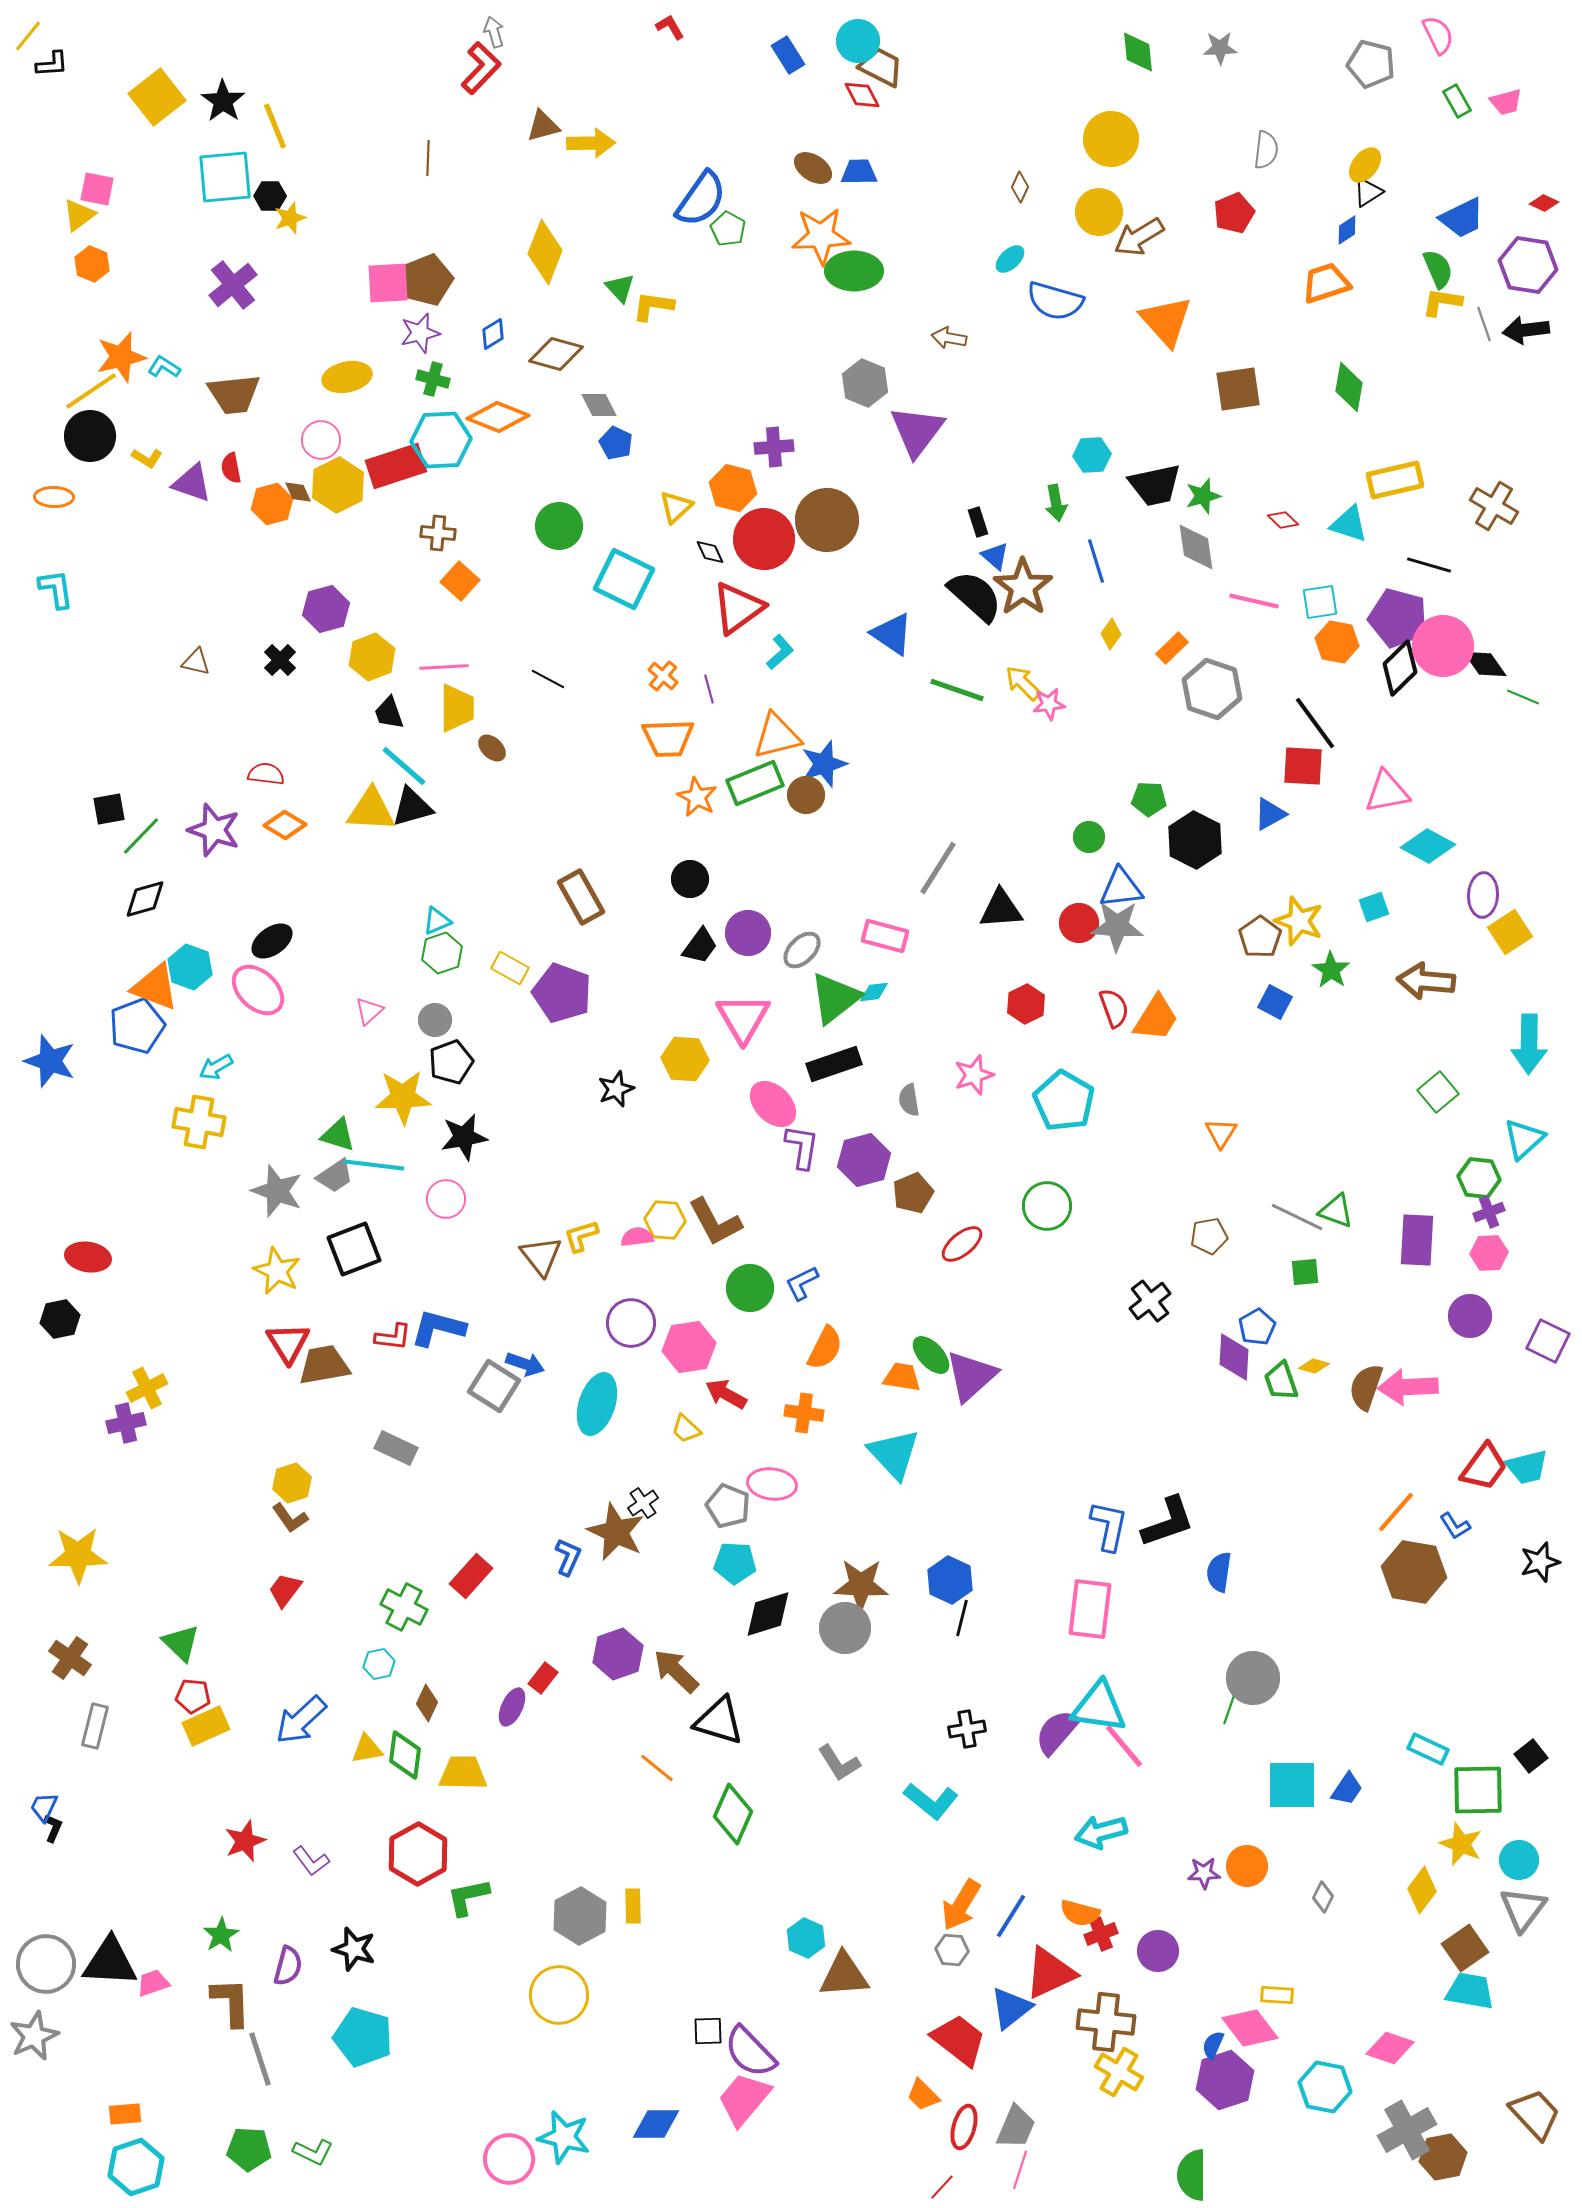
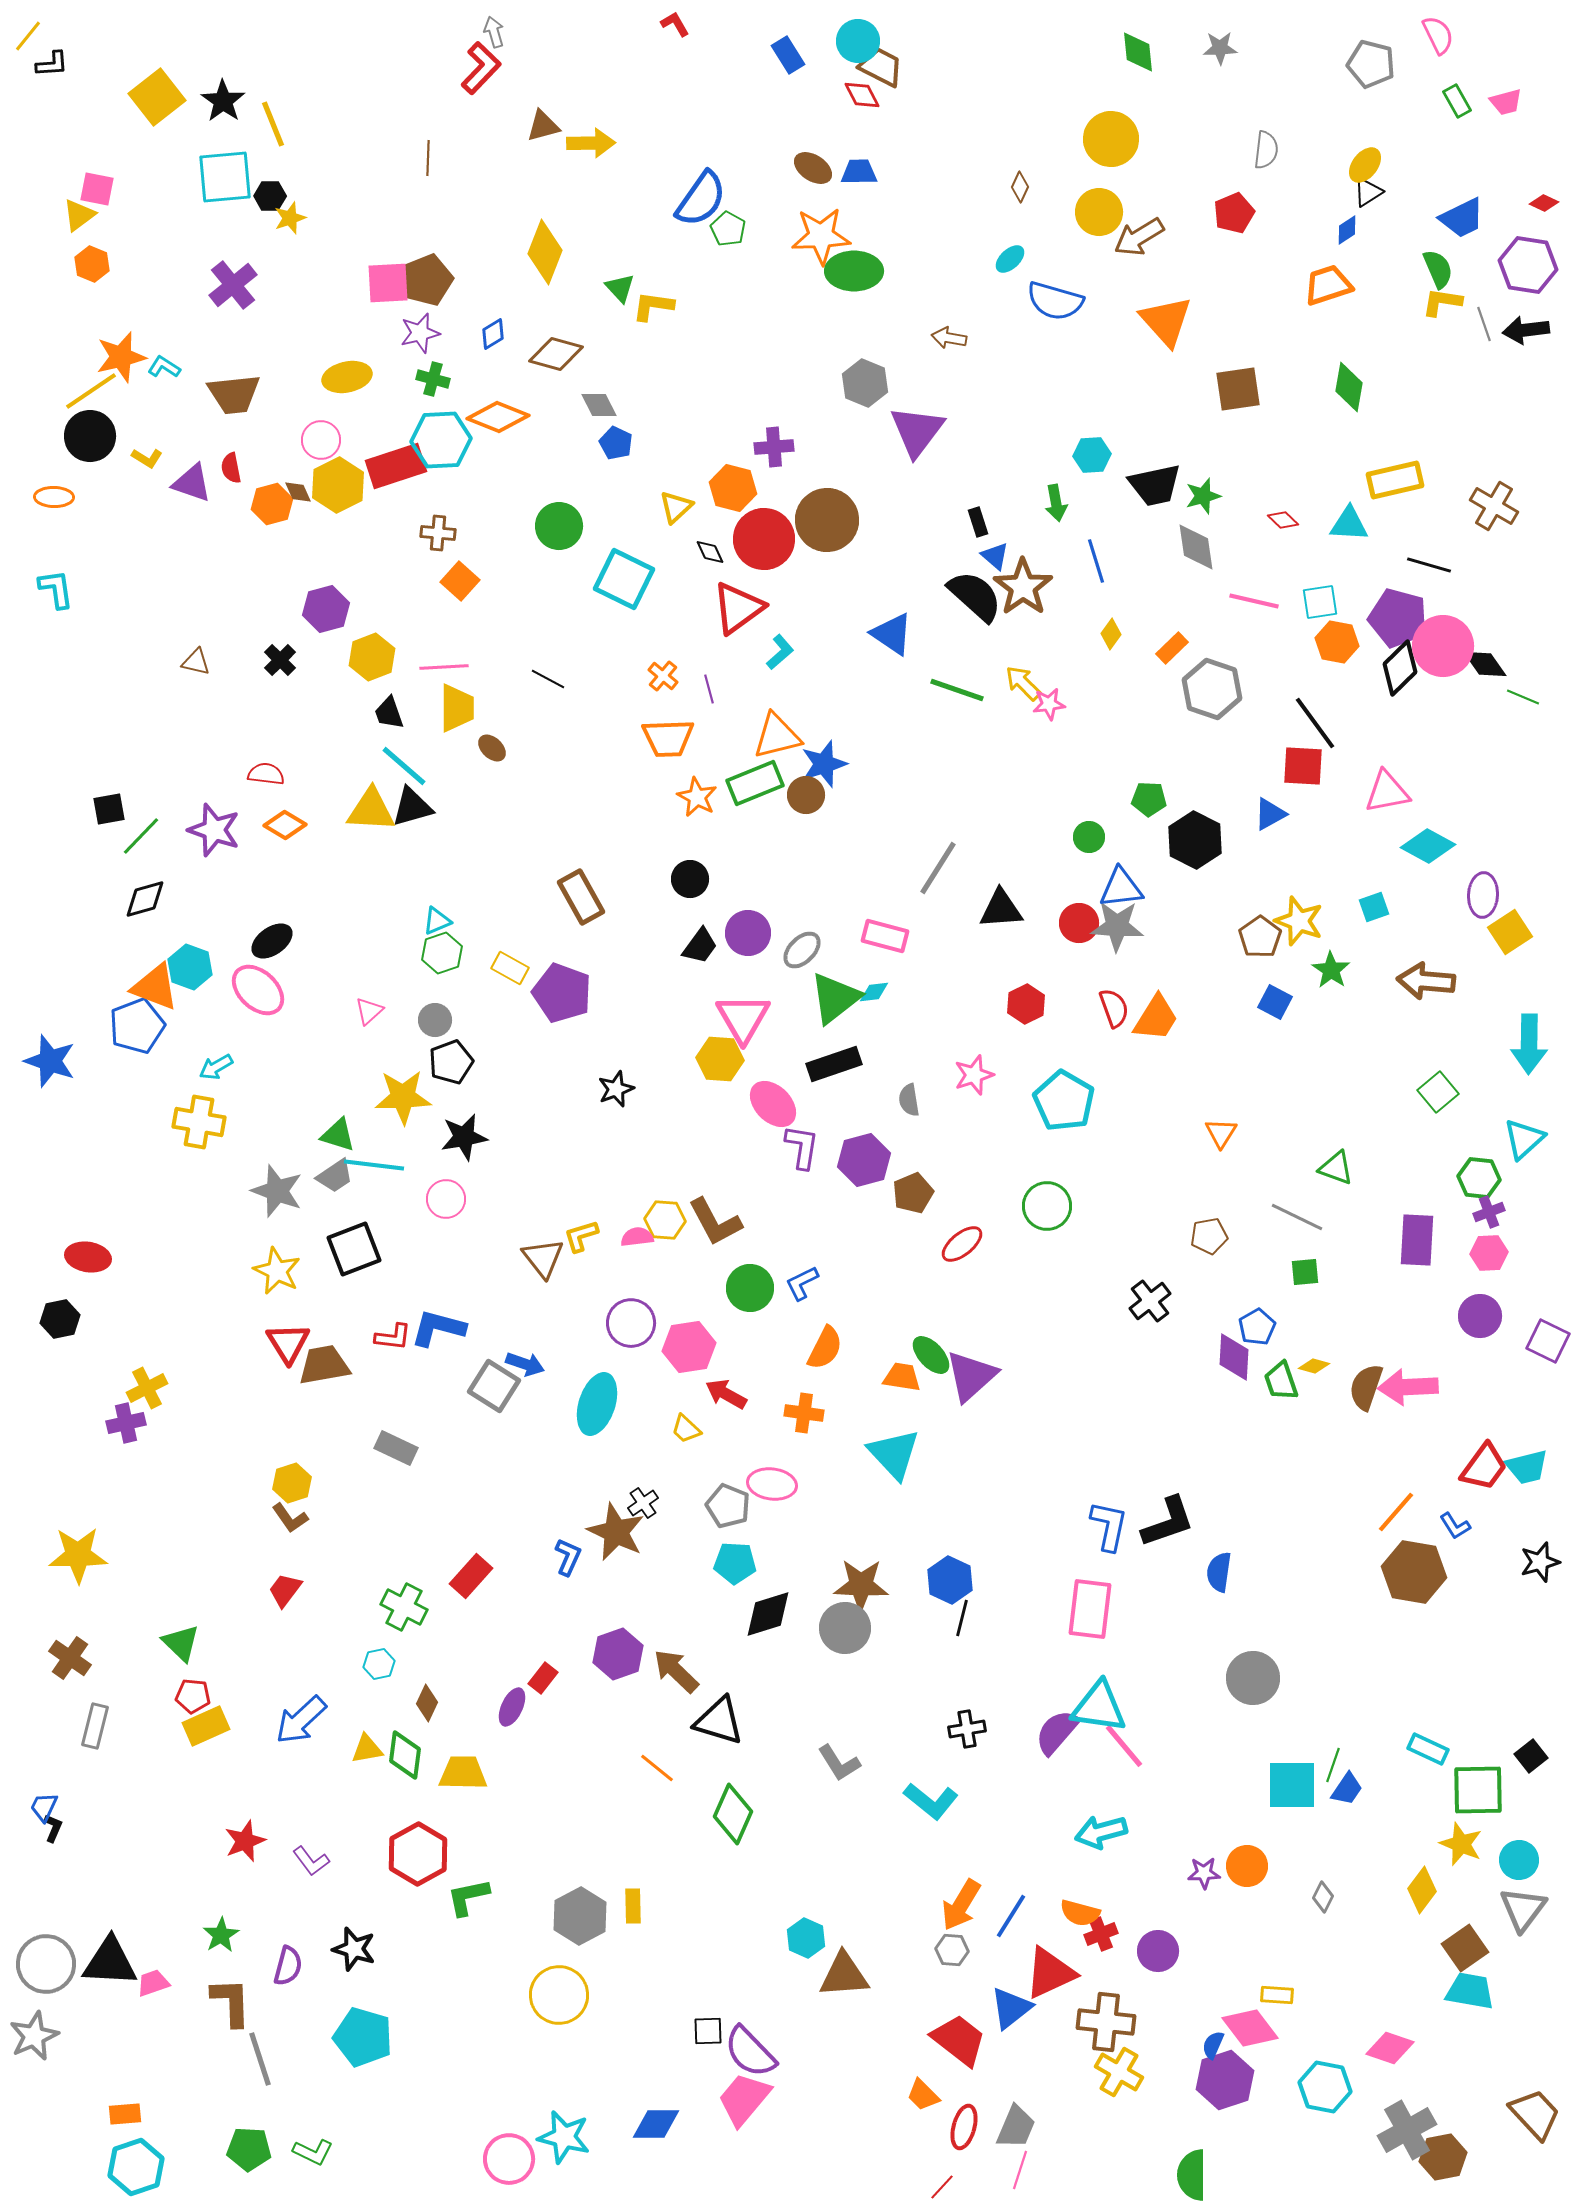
red L-shape at (670, 27): moved 5 px right, 3 px up
yellow line at (275, 126): moved 2 px left, 2 px up
orange trapezoid at (1326, 283): moved 2 px right, 2 px down
cyan triangle at (1349, 524): rotated 15 degrees counterclockwise
yellow hexagon at (685, 1059): moved 35 px right
green triangle at (1336, 1211): moved 43 px up
brown triangle at (541, 1256): moved 2 px right, 2 px down
purple circle at (1470, 1316): moved 10 px right
green line at (1230, 1707): moved 103 px right, 58 px down
